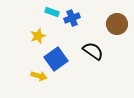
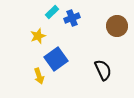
cyan rectangle: rotated 64 degrees counterclockwise
brown circle: moved 2 px down
black semicircle: moved 10 px right, 19 px down; rotated 30 degrees clockwise
yellow arrow: rotated 56 degrees clockwise
